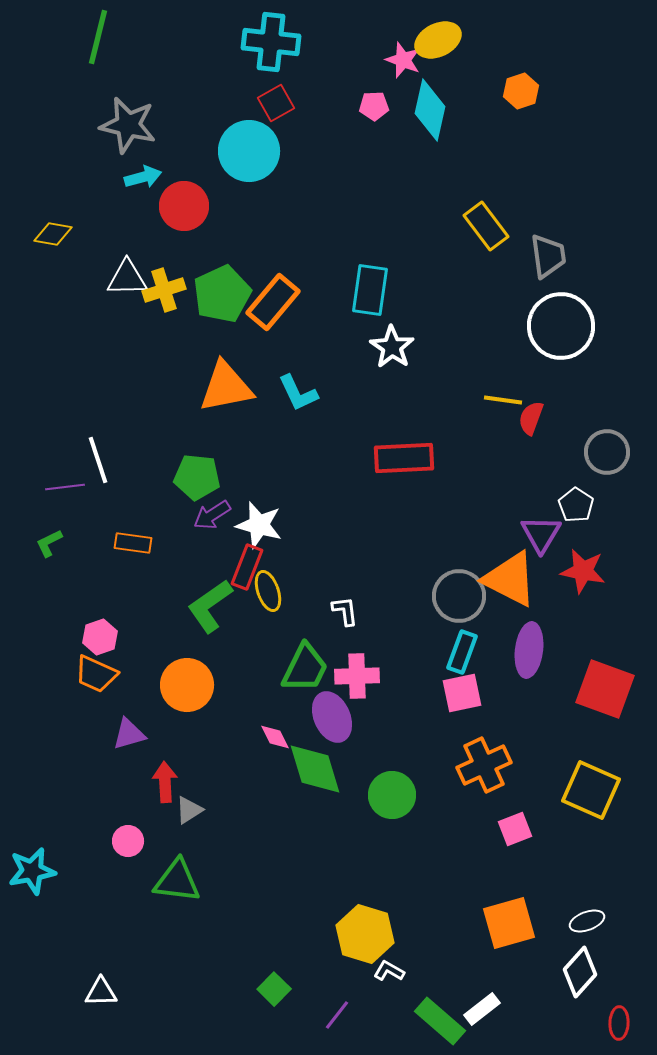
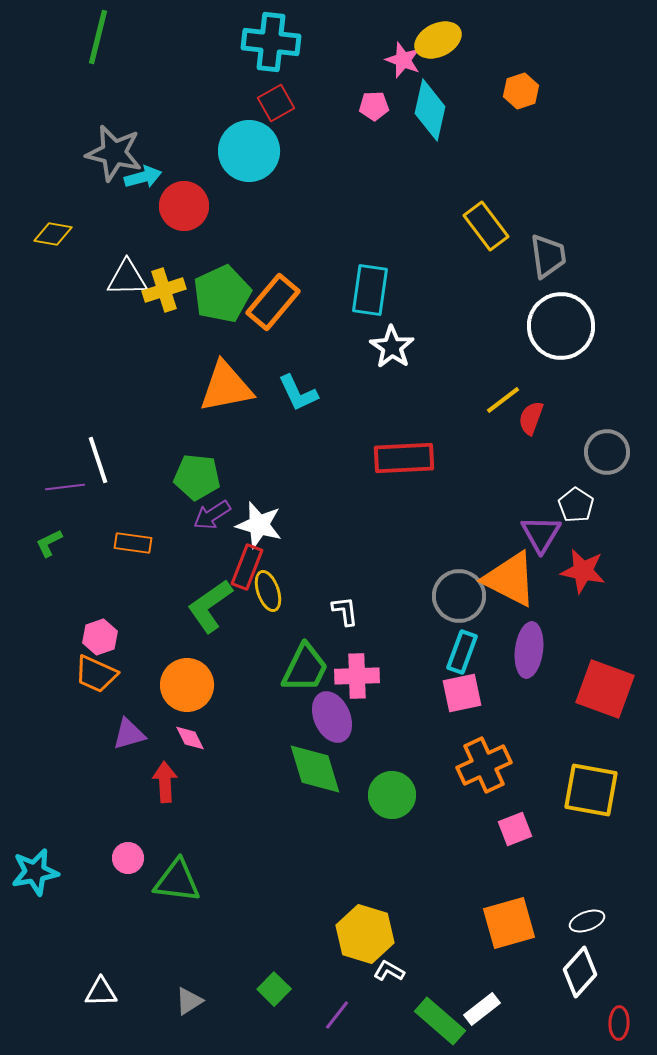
gray star at (128, 125): moved 14 px left, 28 px down
yellow line at (503, 400): rotated 45 degrees counterclockwise
pink diamond at (275, 737): moved 85 px left, 1 px down
yellow square at (591, 790): rotated 14 degrees counterclockwise
gray triangle at (189, 810): moved 191 px down
pink circle at (128, 841): moved 17 px down
cyan star at (32, 871): moved 3 px right, 1 px down
